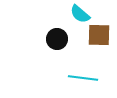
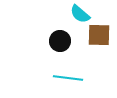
black circle: moved 3 px right, 2 px down
cyan line: moved 15 px left
